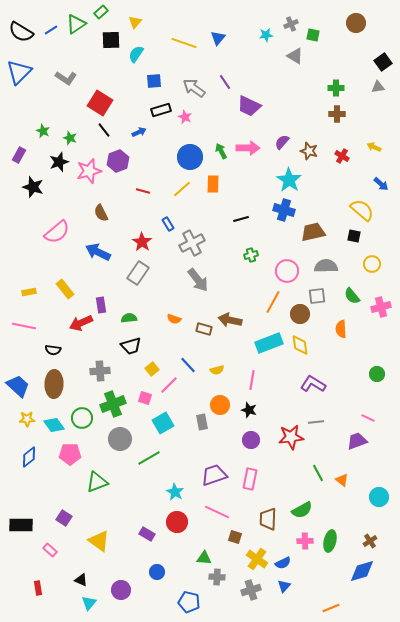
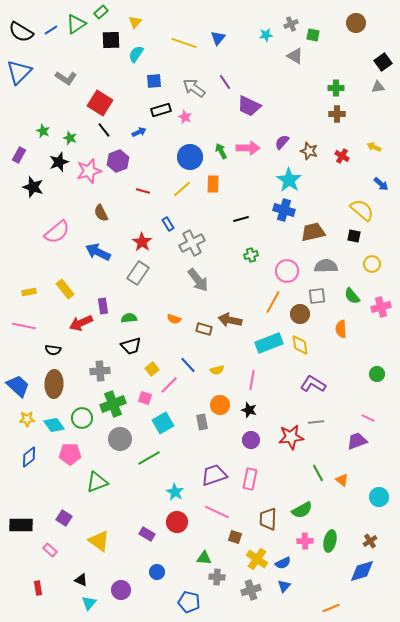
purple rectangle at (101, 305): moved 2 px right, 1 px down
